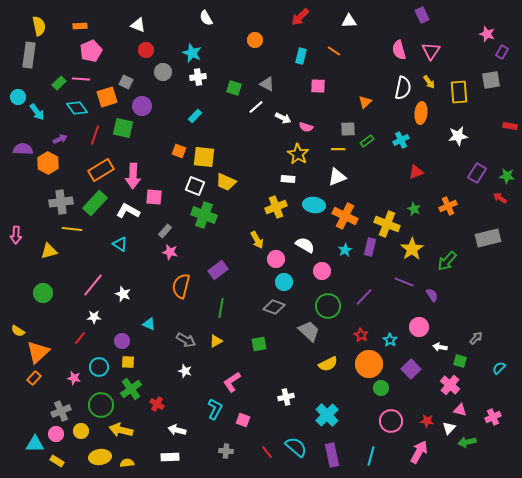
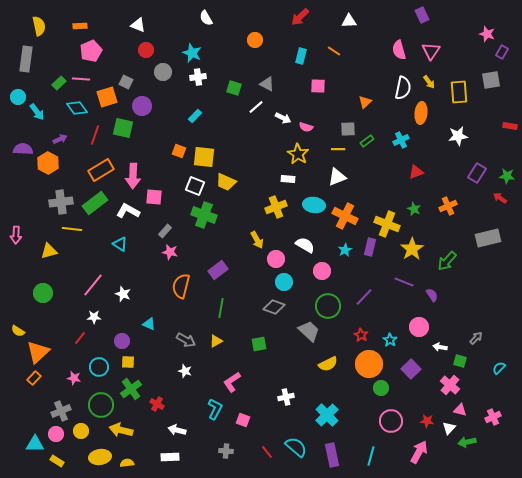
gray rectangle at (29, 55): moved 3 px left, 4 px down
green rectangle at (95, 203): rotated 10 degrees clockwise
